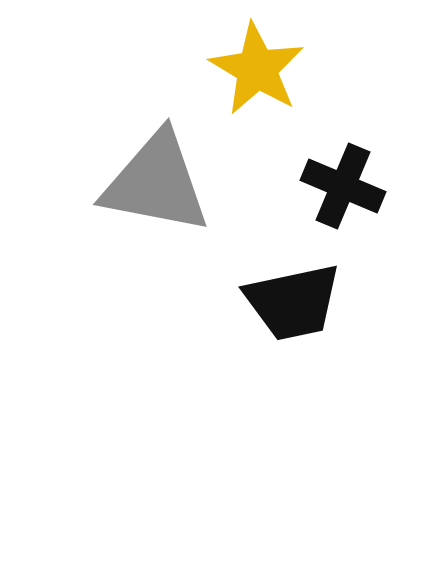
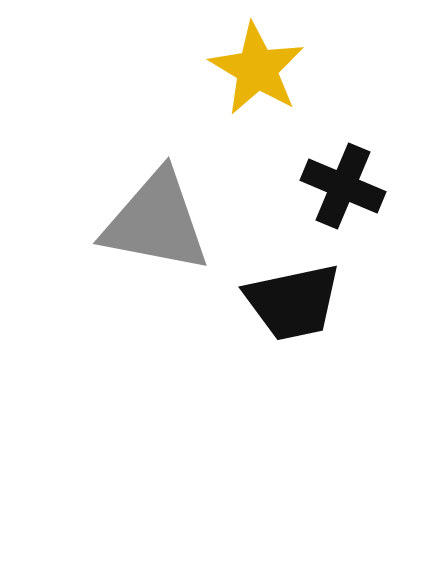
gray triangle: moved 39 px down
